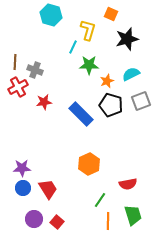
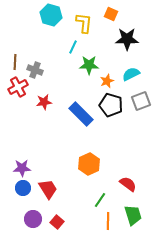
yellow L-shape: moved 4 px left, 7 px up; rotated 10 degrees counterclockwise
black star: rotated 15 degrees clockwise
red semicircle: rotated 132 degrees counterclockwise
purple circle: moved 1 px left
